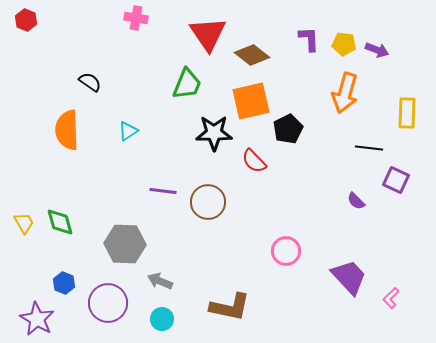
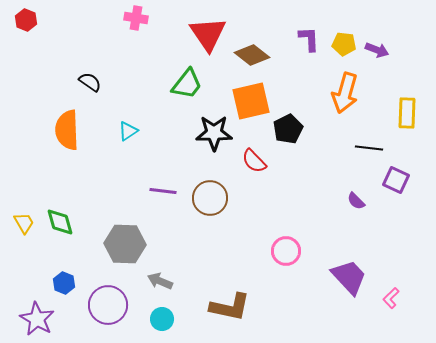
green trapezoid: rotated 16 degrees clockwise
brown circle: moved 2 px right, 4 px up
purple circle: moved 2 px down
